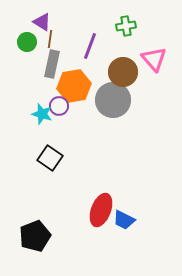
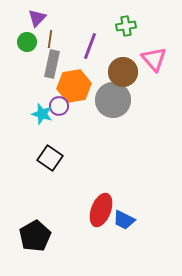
purple triangle: moved 5 px left, 4 px up; rotated 42 degrees clockwise
black pentagon: rotated 8 degrees counterclockwise
